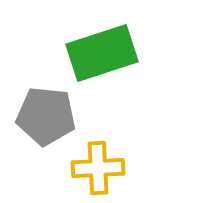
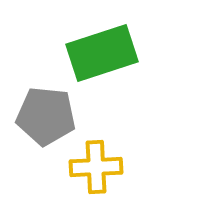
yellow cross: moved 2 px left, 1 px up
